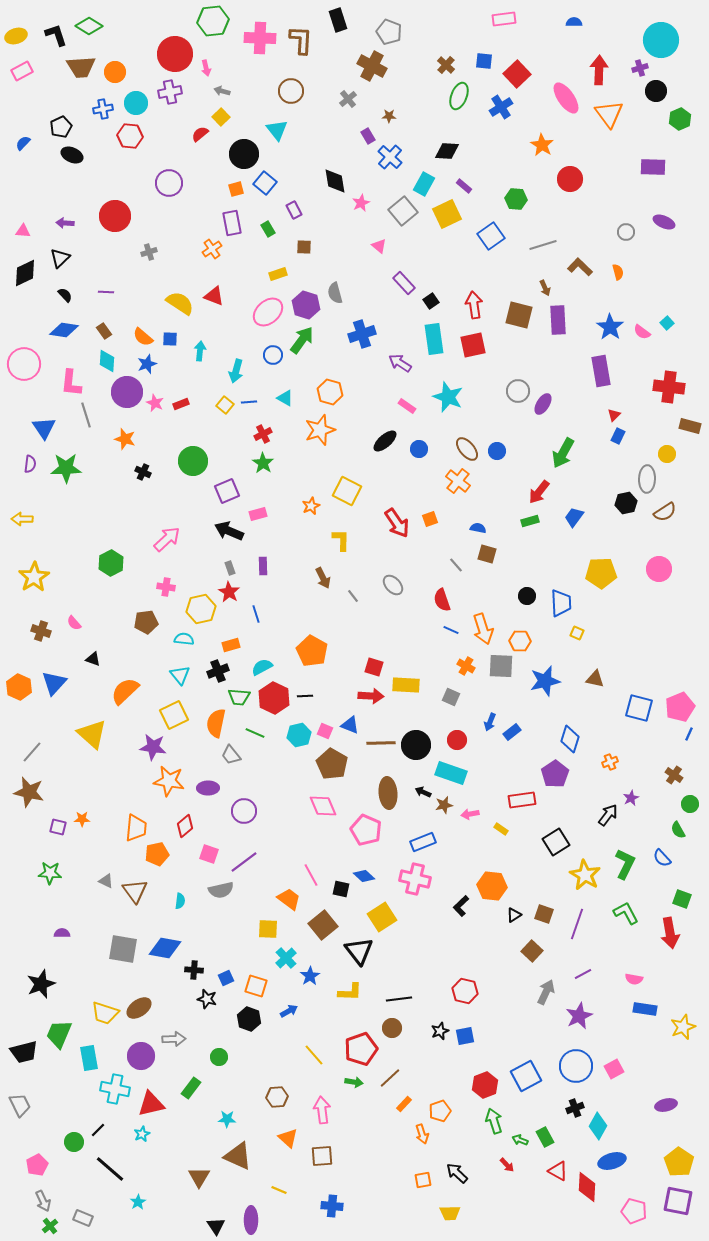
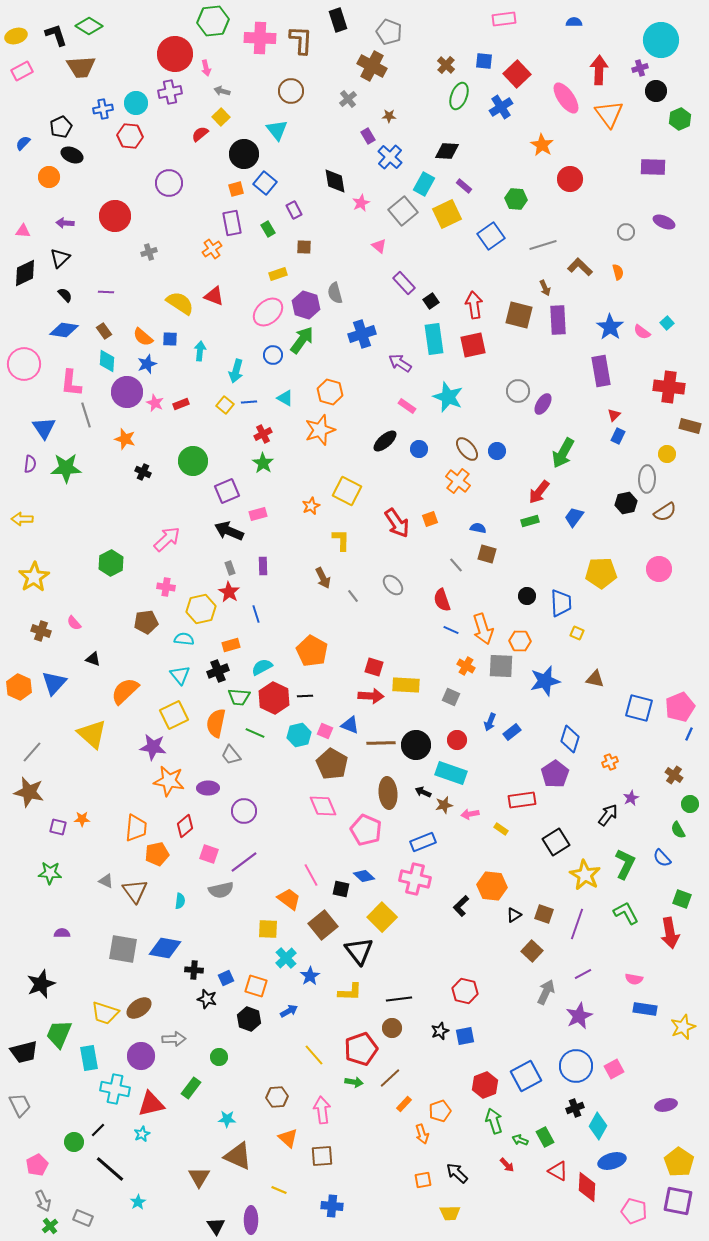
orange circle at (115, 72): moved 66 px left, 105 px down
yellow square at (382, 917): rotated 12 degrees counterclockwise
